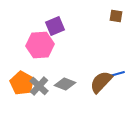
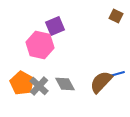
brown square: rotated 16 degrees clockwise
pink hexagon: rotated 16 degrees clockwise
gray diamond: rotated 40 degrees clockwise
